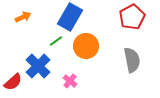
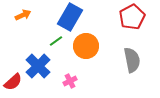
orange arrow: moved 2 px up
pink cross: rotated 24 degrees clockwise
